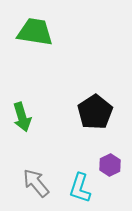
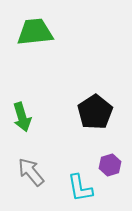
green trapezoid: rotated 15 degrees counterclockwise
purple hexagon: rotated 10 degrees clockwise
gray arrow: moved 5 px left, 11 px up
cyan L-shape: rotated 28 degrees counterclockwise
